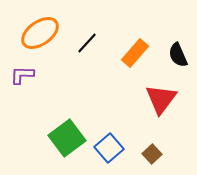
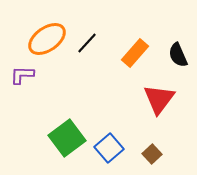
orange ellipse: moved 7 px right, 6 px down
red triangle: moved 2 px left
